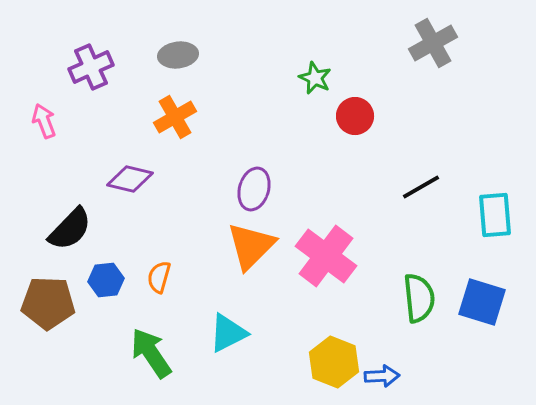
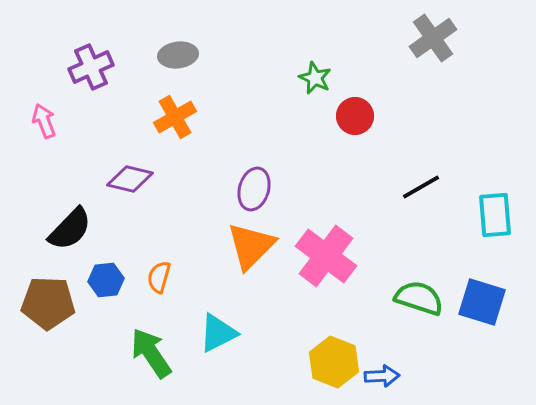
gray cross: moved 5 px up; rotated 6 degrees counterclockwise
green semicircle: rotated 66 degrees counterclockwise
cyan triangle: moved 10 px left
